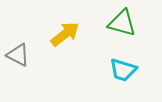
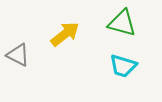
cyan trapezoid: moved 4 px up
